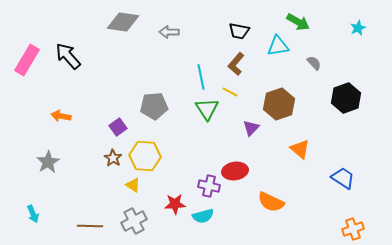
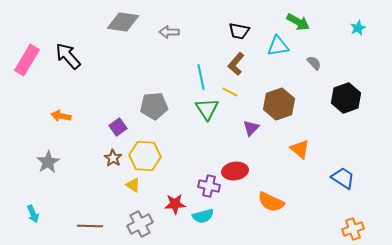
gray cross: moved 6 px right, 3 px down
